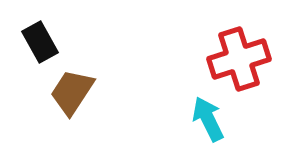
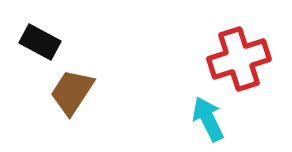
black rectangle: rotated 33 degrees counterclockwise
